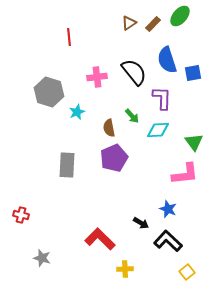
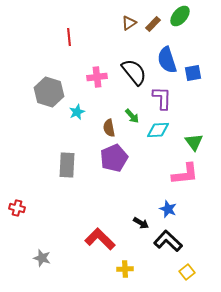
red cross: moved 4 px left, 7 px up
